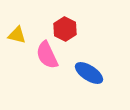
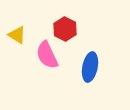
yellow triangle: rotated 18 degrees clockwise
blue ellipse: moved 1 px right, 6 px up; rotated 68 degrees clockwise
